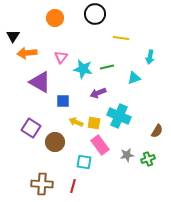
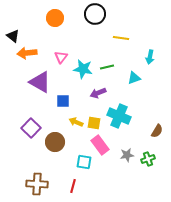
black triangle: rotated 24 degrees counterclockwise
purple square: rotated 12 degrees clockwise
brown cross: moved 5 px left
